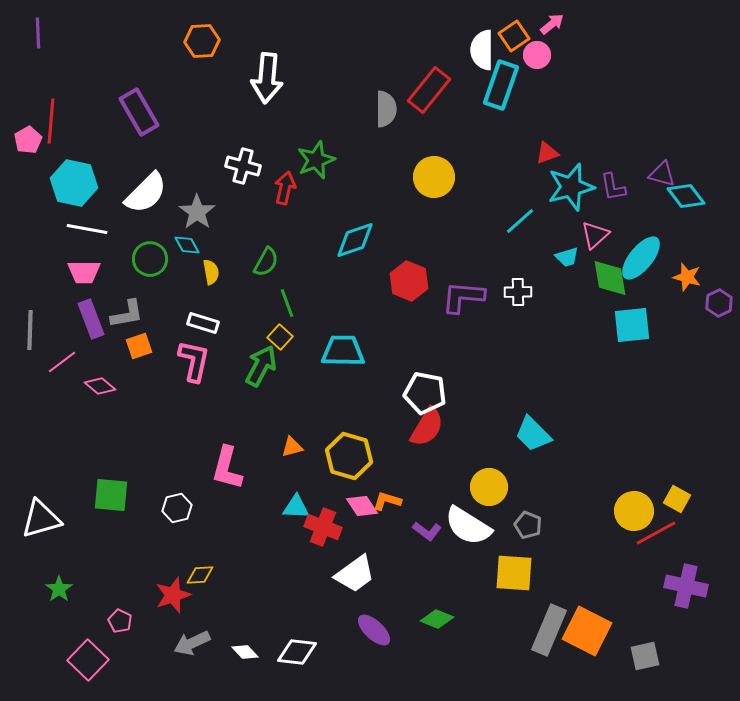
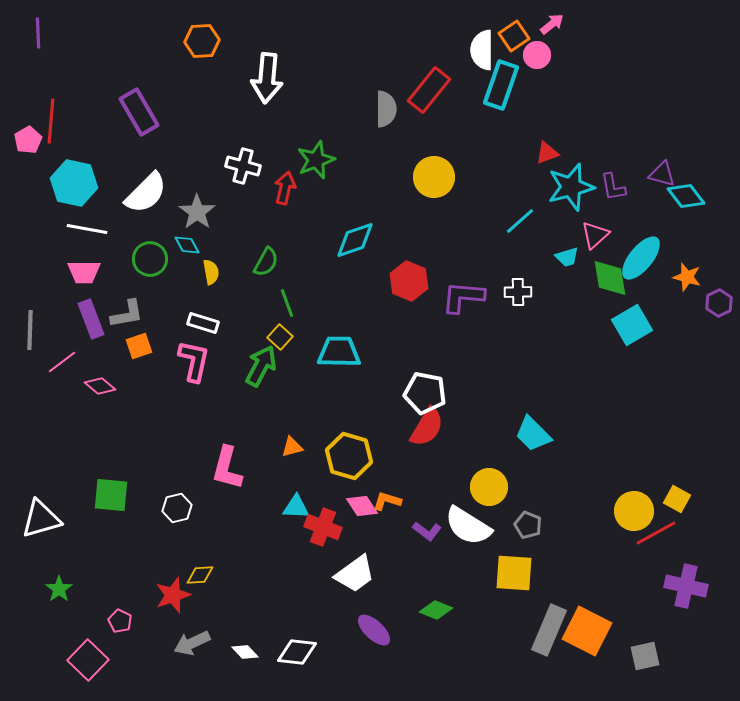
cyan square at (632, 325): rotated 24 degrees counterclockwise
cyan trapezoid at (343, 351): moved 4 px left, 1 px down
green diamond at (437, 619): moved 1 px left, 9 px up
